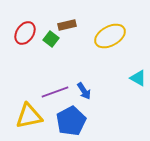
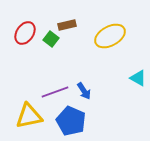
blue pentagon: rotated 20 degrees counterclockwise
